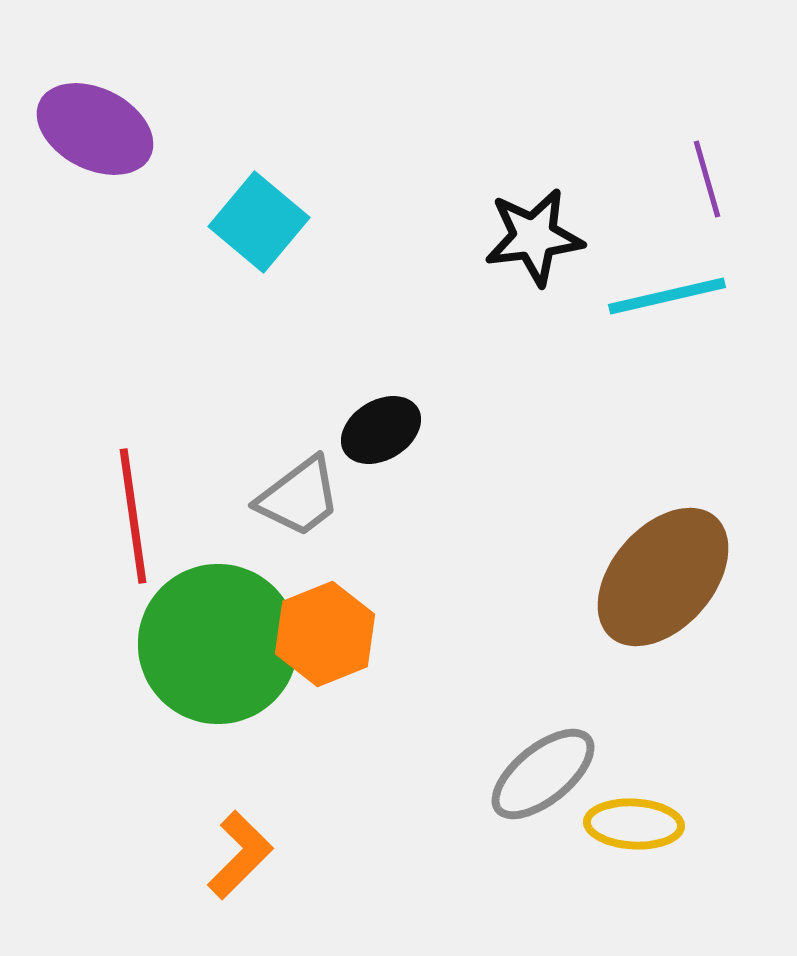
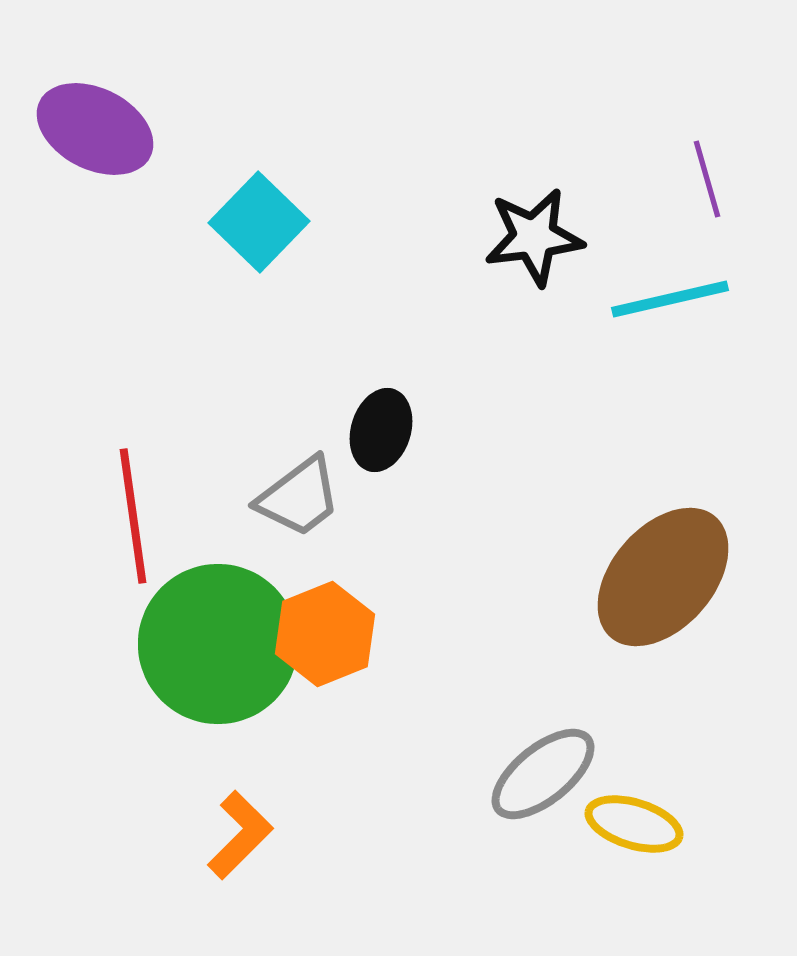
cyan square: rotated 4 degrees clockwise
cyan line: moved 3 px right, 3 px down
black ellipse: rotated 42 degrees counterclockwise
yellow ellipse: rotated 14 degrees clockwise
orange L-shape: moved 20 px up
